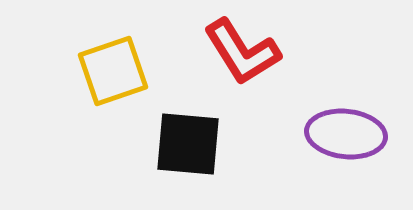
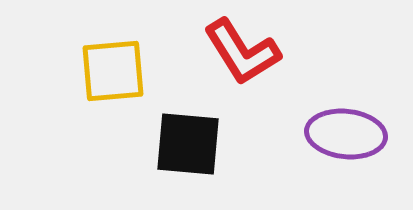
yellow square: rotated 14 degrees clockwise
